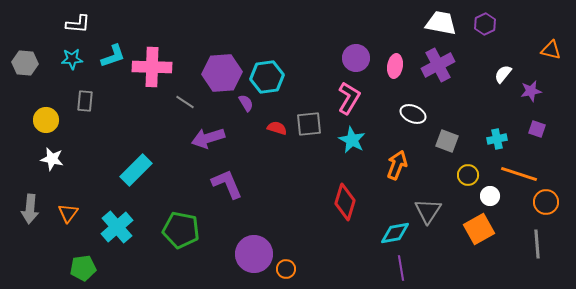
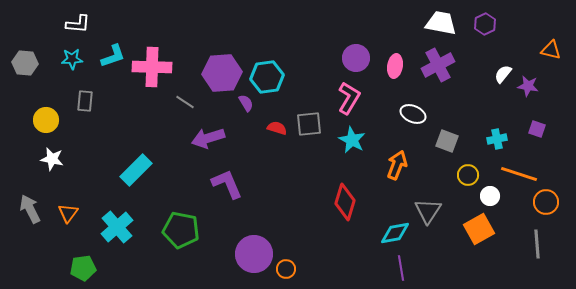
purple star at (531, 91): moved 3 px left, 5 px up; rotated 20 degrees clockwise
gray arrow at (30, 209): rotated 148 degrees clockwise
